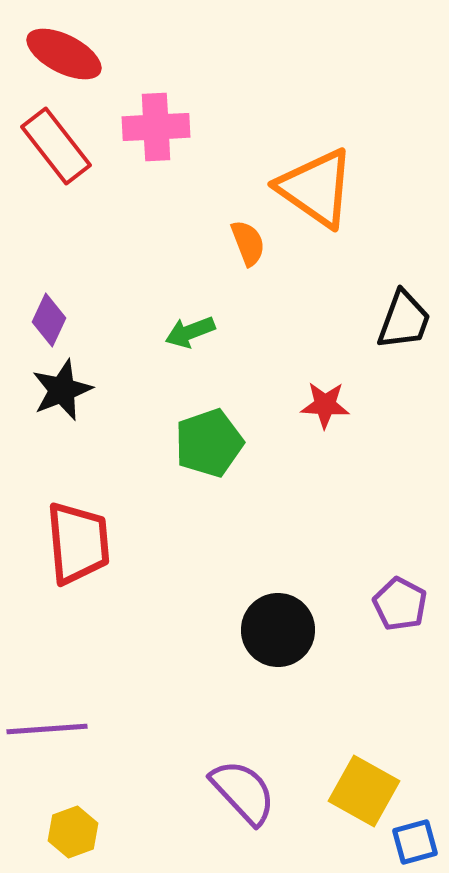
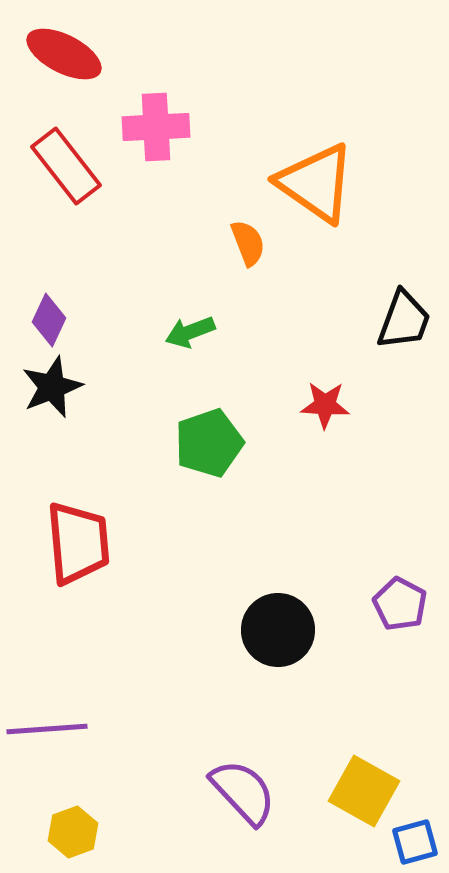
red rectangle: moved 10 px right, 20 px down
orange triangle: moved 5 px up
black star: moved 10 px left, 3 px up
